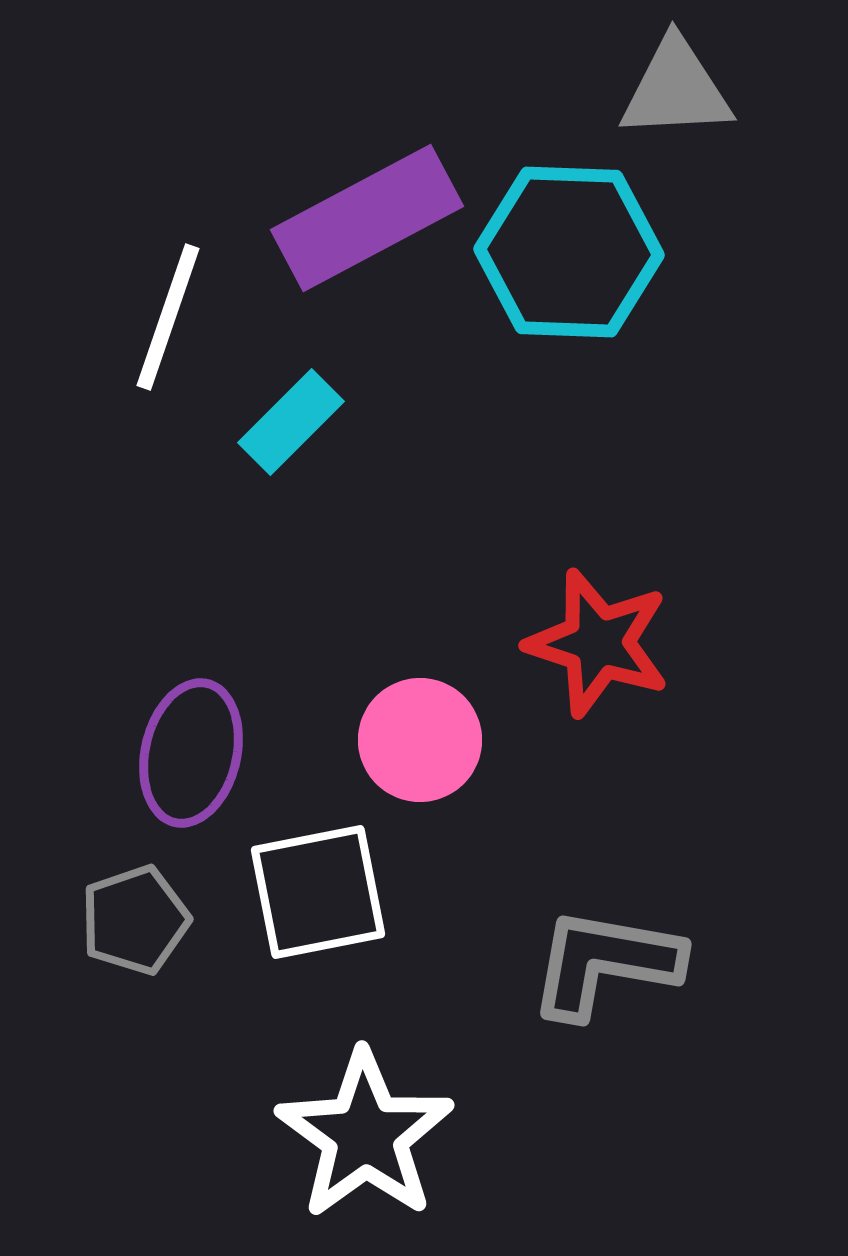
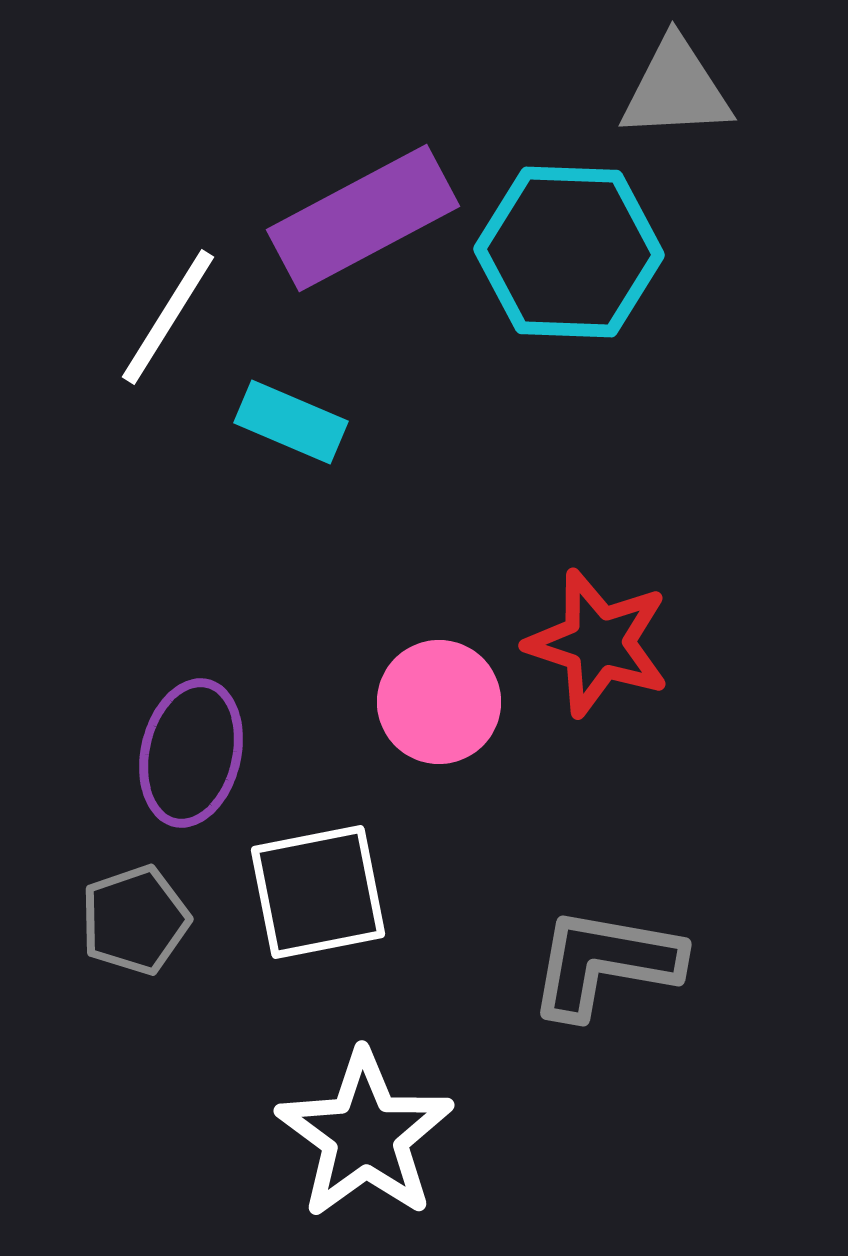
purple rectangle: moved 4 px left
white line: rotated 13 degrees clockwise
cyan rectangle: rotated 68 degrees clockwise
pink circle: moved 19 px right, 38 px up
